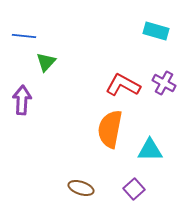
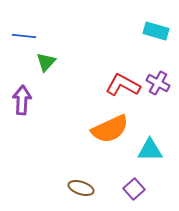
purple cross: moved 6 px left
orange semicircle: rotated 126 degrees counterclockwise
